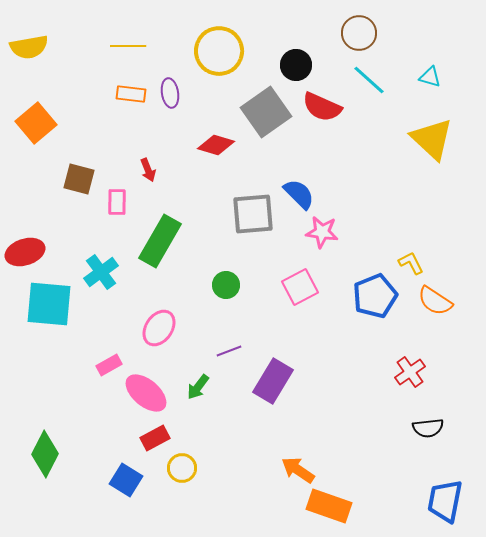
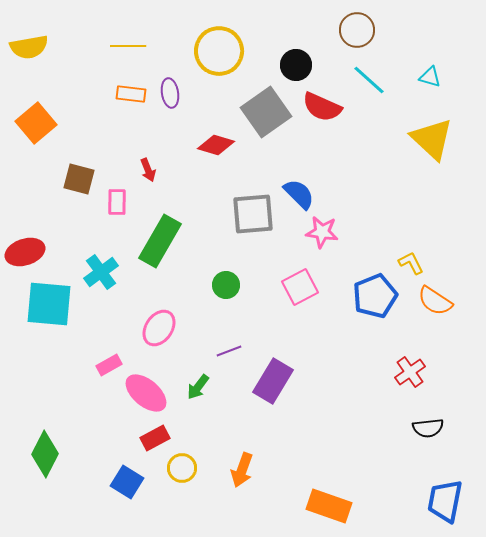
brown circle at (359, 33): moved 2 px left, 3 px up
orange arrow at (298, 470): moved 56 px left; rotated 104 degrees counterclockwise
blue square at (126, 480): moved 1 px right, 2 px down
